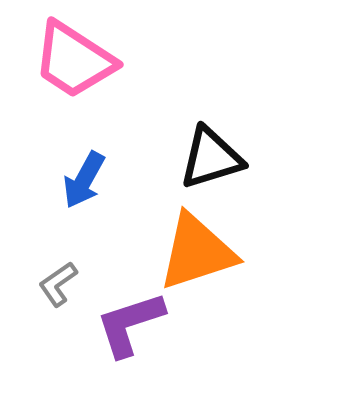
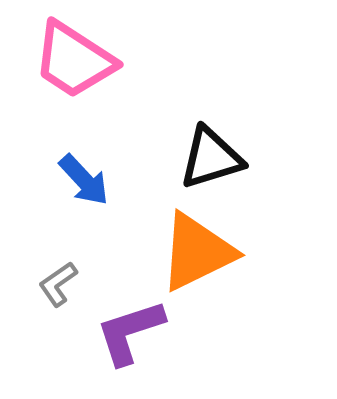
blue arrow: rotated 72 degrees counterclockwise
orange triangle: rotated 8 degrees counterclockwise
purple L-shape: moved 8 px down
